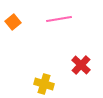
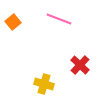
pink line: rotated 30 degrees clockwise
red cross: moved 1 px left
